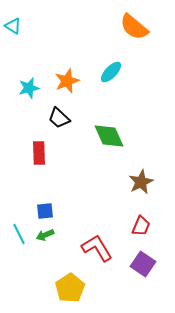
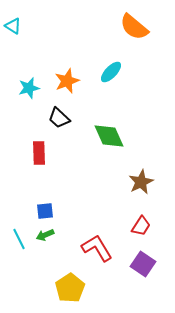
red trapezoid: rotated 10 degrees clockwise
cyan line: moved 5 px down
